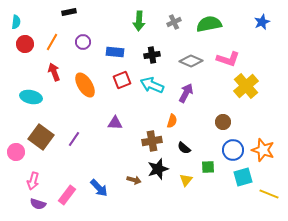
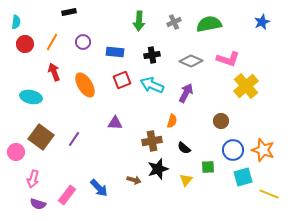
brown circle: moved 2 px left, 1 px up
pink arrow: moved 2 px up
